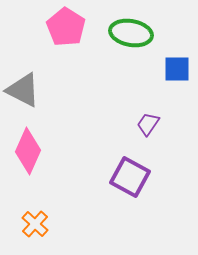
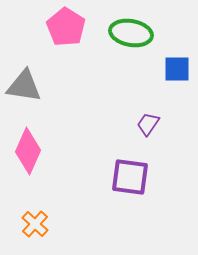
gray triangle: moved 1 px right, 4 px up; rotated 18 degrees counterclockwise
purple square: rotated 21 degrees counterclockwise
